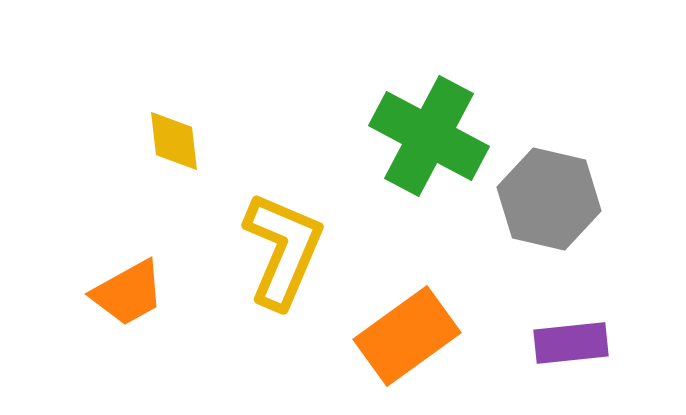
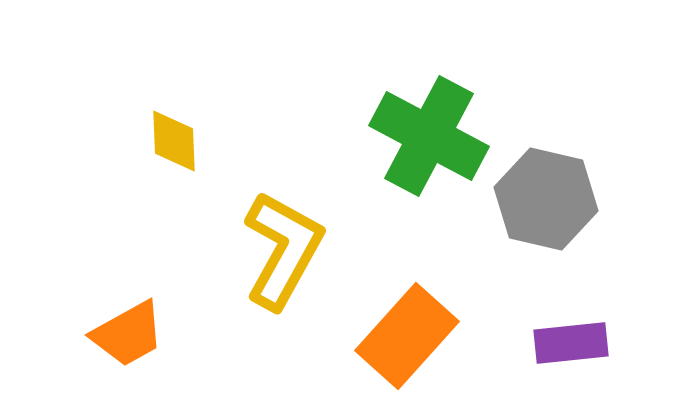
yellow diamond: rotated 4 degrees clockwise
gray hexagon: moved 3 px left
yellow L-shape: rotated 6 degrees clockwise
orange trapezoid: moved 41 px down
orange rectangle: rotated 12 degrees counterclockwise
